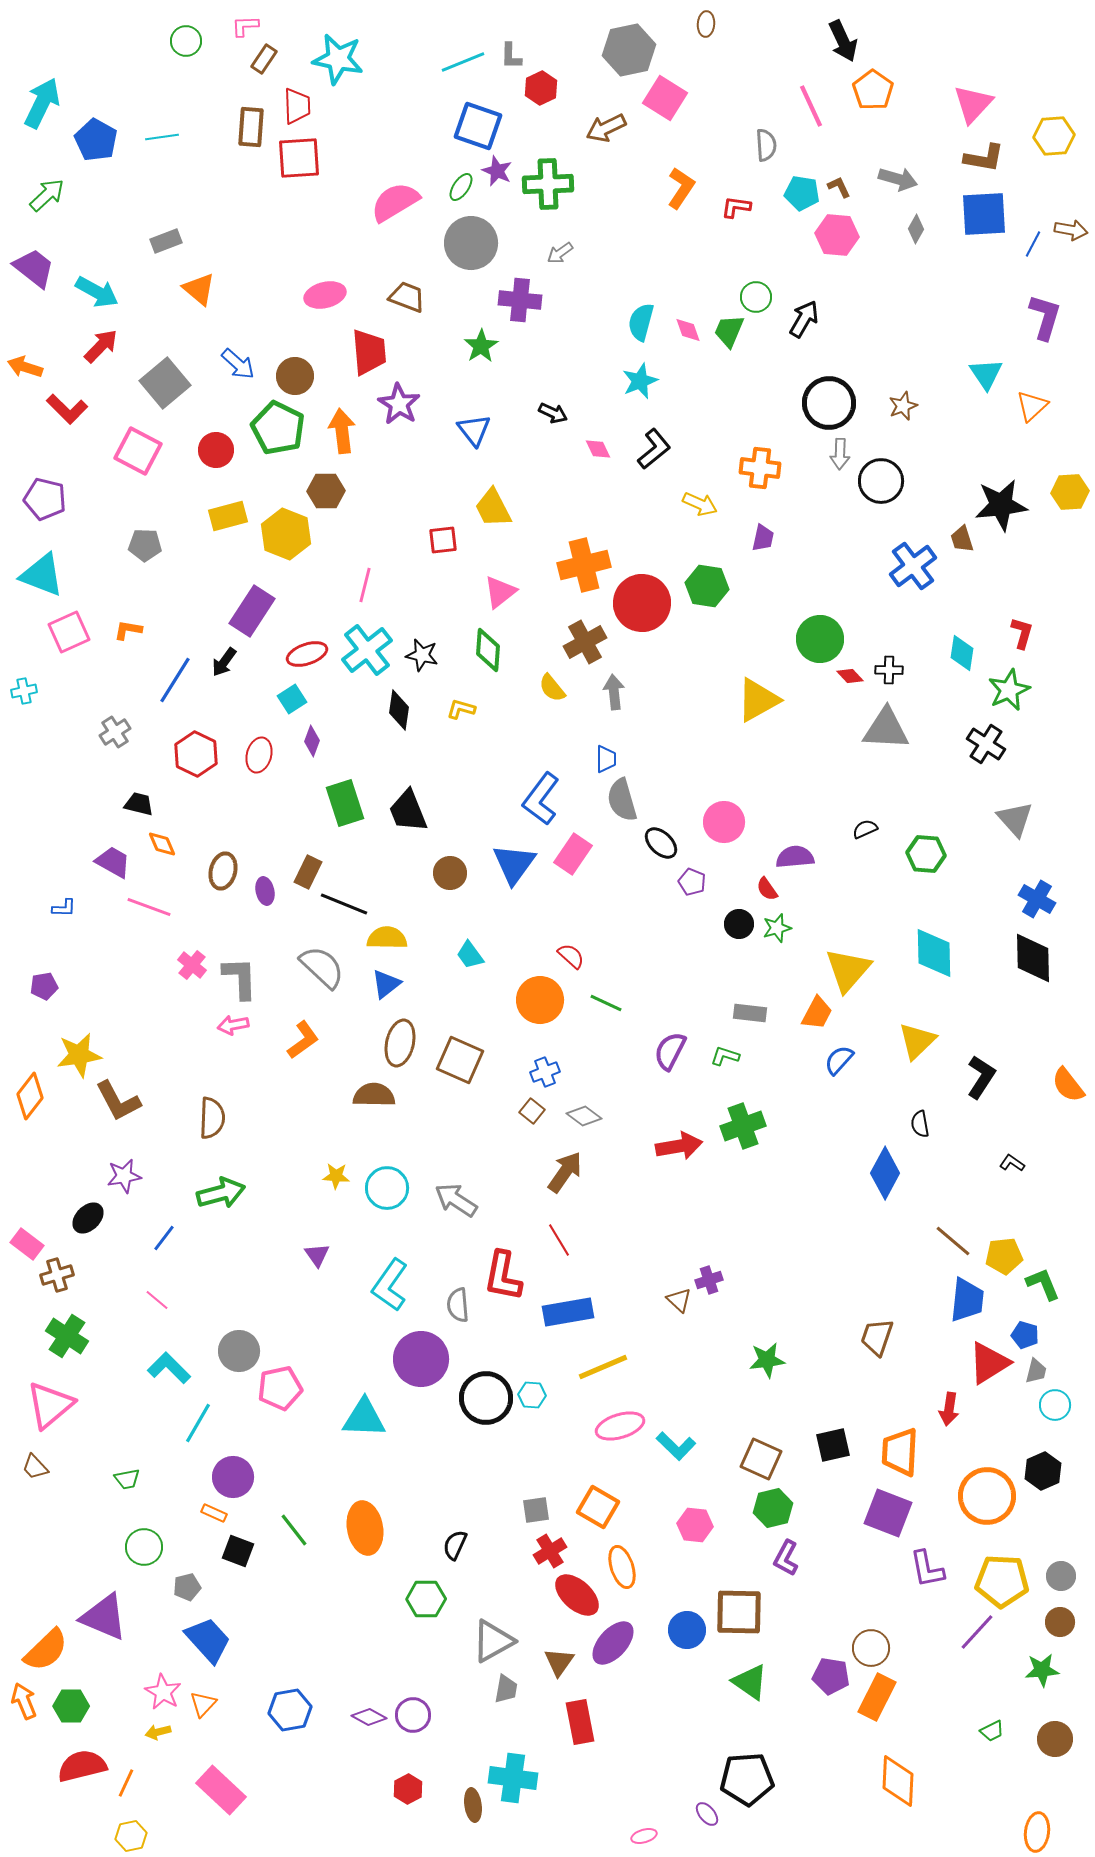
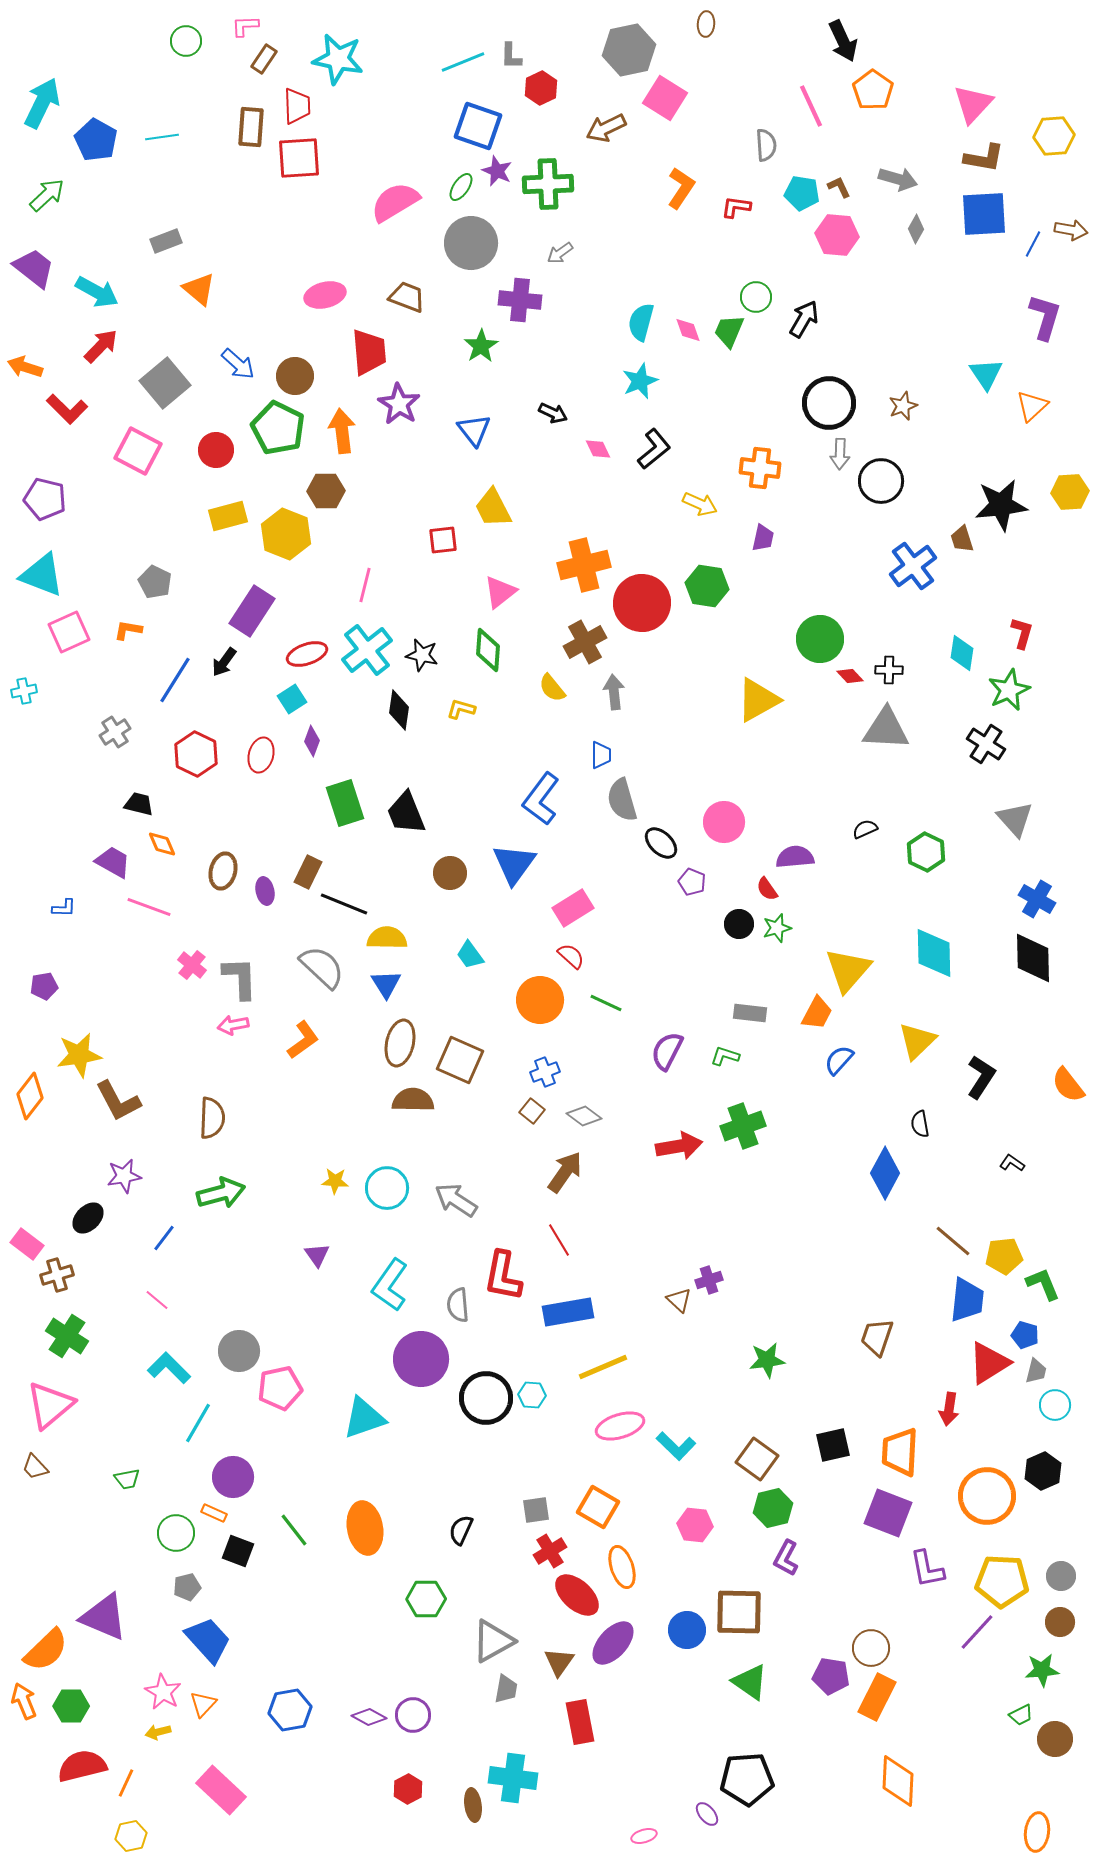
gray pentagon at (145, 545): moved 10 px right, 37 px down; rotated 24 degrees clockwise
red ellipse at (259, 755): moved 2 px right
blue trapezoid at (606, 759): moved 5 px left, 4 px up
black trapezoid at (408, 811): moved 2 px left, 2 px down
pink rectangle at (573, 854): moved 54 px down; rotated 24 degrees clockwise
green hexagon at (926, 854): moved 2 px up; rotated 21 degrees clockwise
blue triangle at (386, 984): rotated 24 degrees counterclockwise
purple semicircle at (670, 1051): moved 3 px left
brown semicircle at (374, 1095): moved 39 px right, 5 px down
yellow star at (336, 1176): moved 1 px left, 5 px down
cyan triangle at (364, 1418): rotated 21 degrees counterclockwise
brown square at (761, 1459): moved 4 px left; rotated 12 degrees clockwise
black semicircle at (455, 1545): moved 6 px right, 15 px up
green circle at (144, 1547): moved 32 px right, 14 px up
green trapezoid at (992, 1731): moved 29 px right, 16 px up
